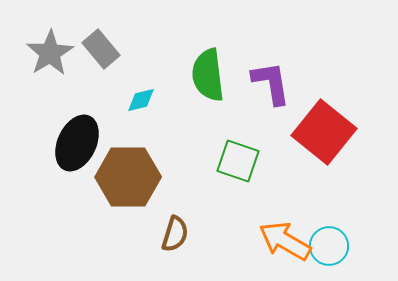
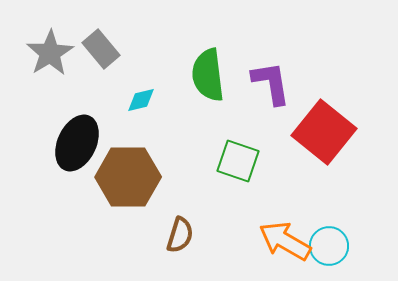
brown semicircle: moved 5 px right, 1 px down
